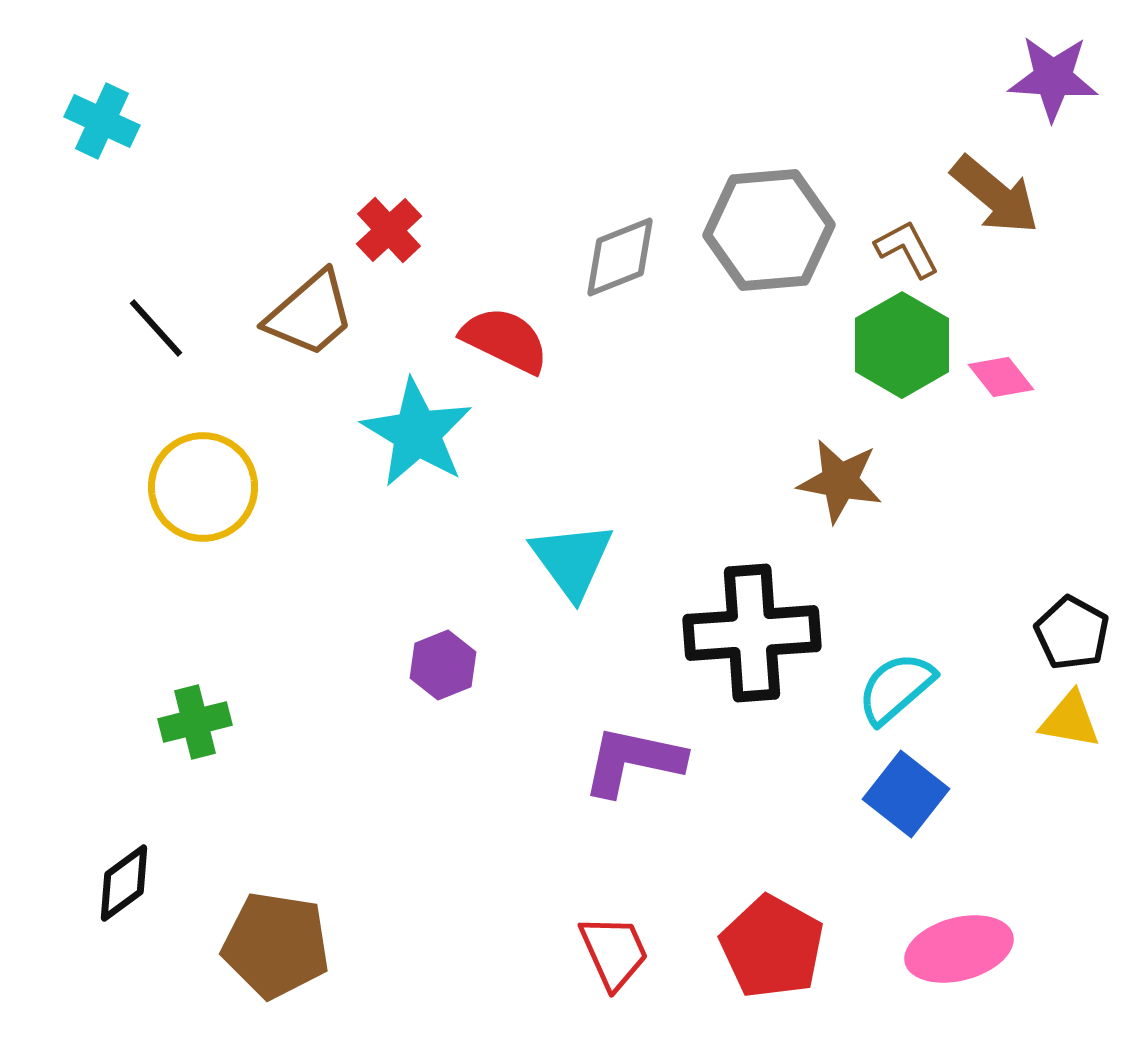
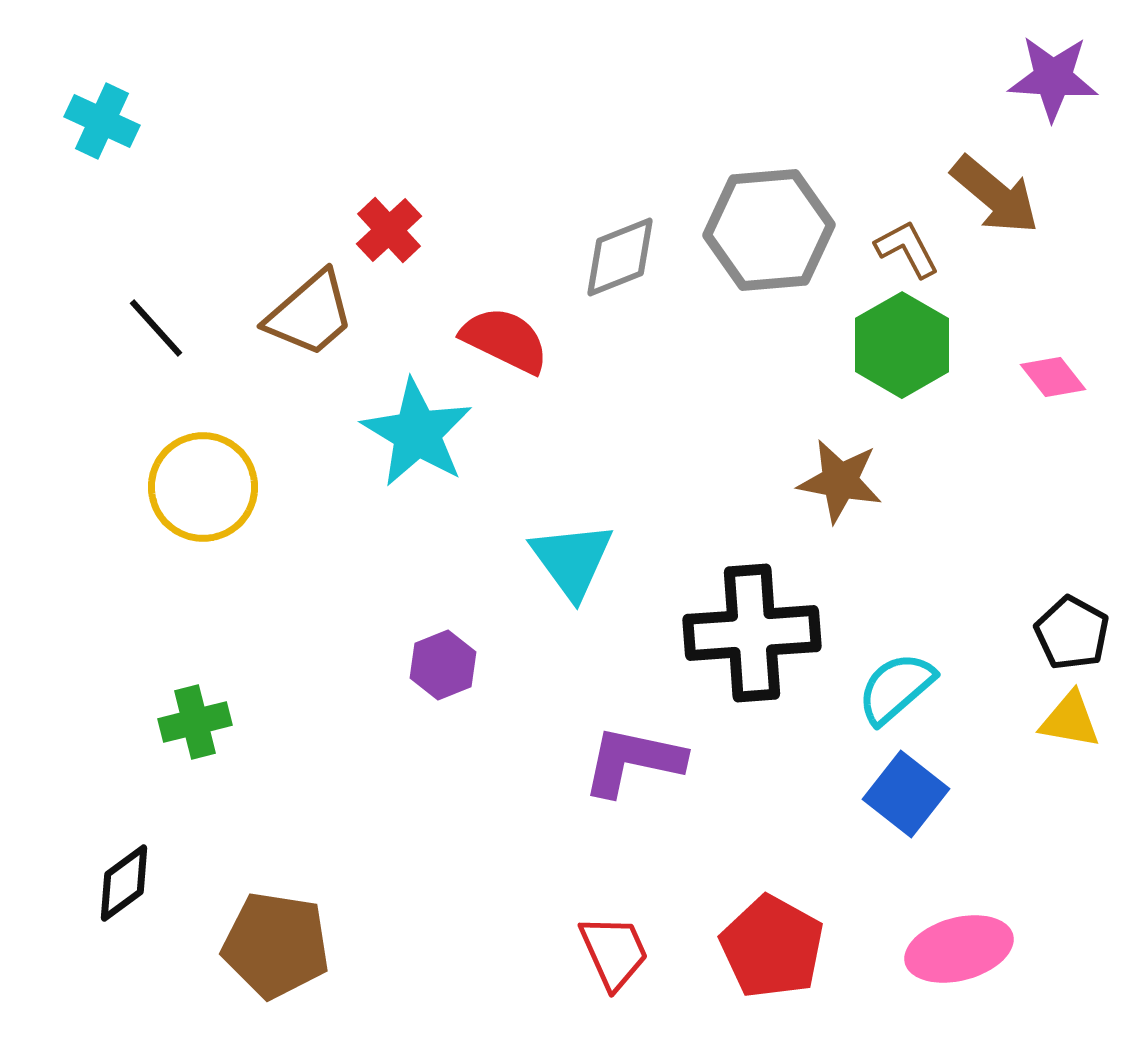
pink diamond: moved 52 px right
